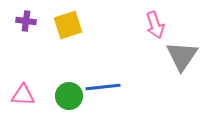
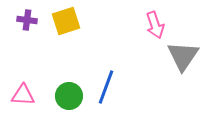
purple cross: moved 1 px right, 1 px up
yellow square: moved 2 px left, 4 px up
gray triangle: moved 1 px right
blue line: moved 3 px right; rotated 64 degrees counterclockwise
